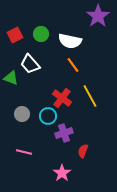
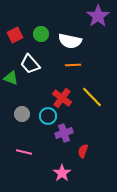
orange line: rotated 56 degrees counterclockwise
yellow line: moved 2 px right, 1 px down; rotated 15 degrees counterclockwise
